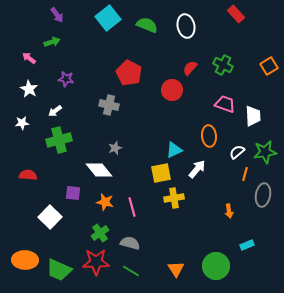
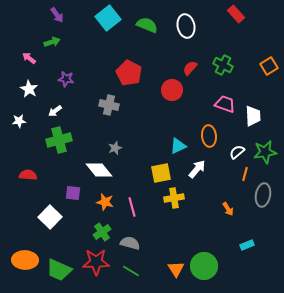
white star at (22, 123): moved 3 px left, 2 px up
cyan triangle at (174, 150): moved 4 px right, 4 px up
orange arrow at (229, 211): moved 1 px left, 2 px up; rotated 24 degrees counterclockwise
green cross at (100, 233): moved 2 px right, 1 px up
green circle at (216, 266): moved 12 px left
